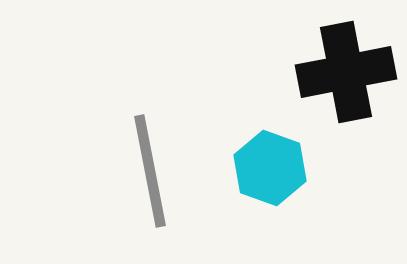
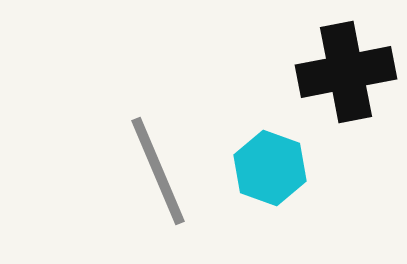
gray line: moved 8 px right; rotated 12 degrees counterclockwise
